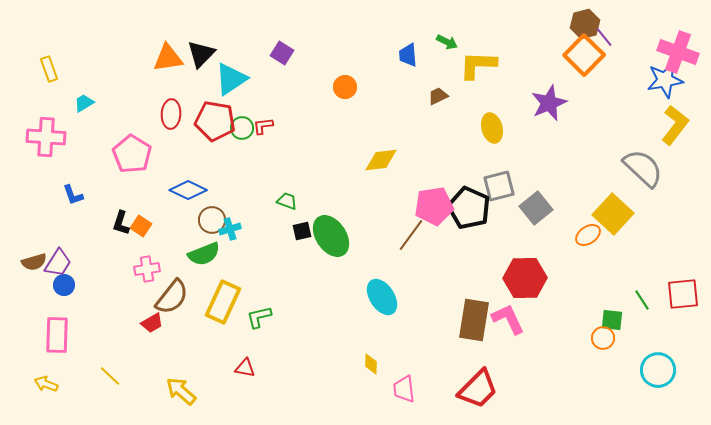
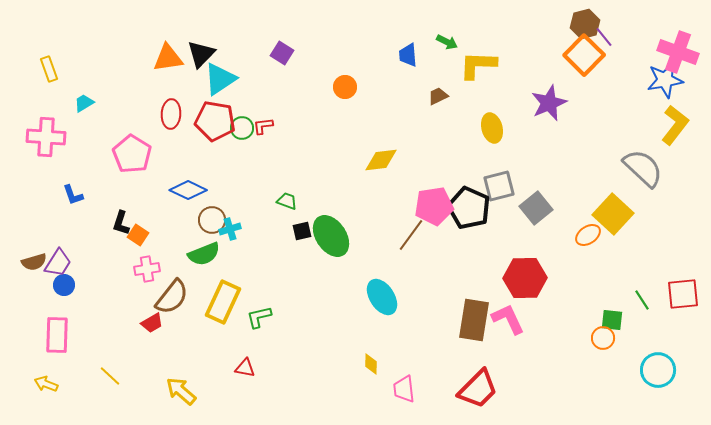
cyan triangle at (231, 79): moved 11 px left
orange square at (141, 226): moved 3 px left, 9 px down
